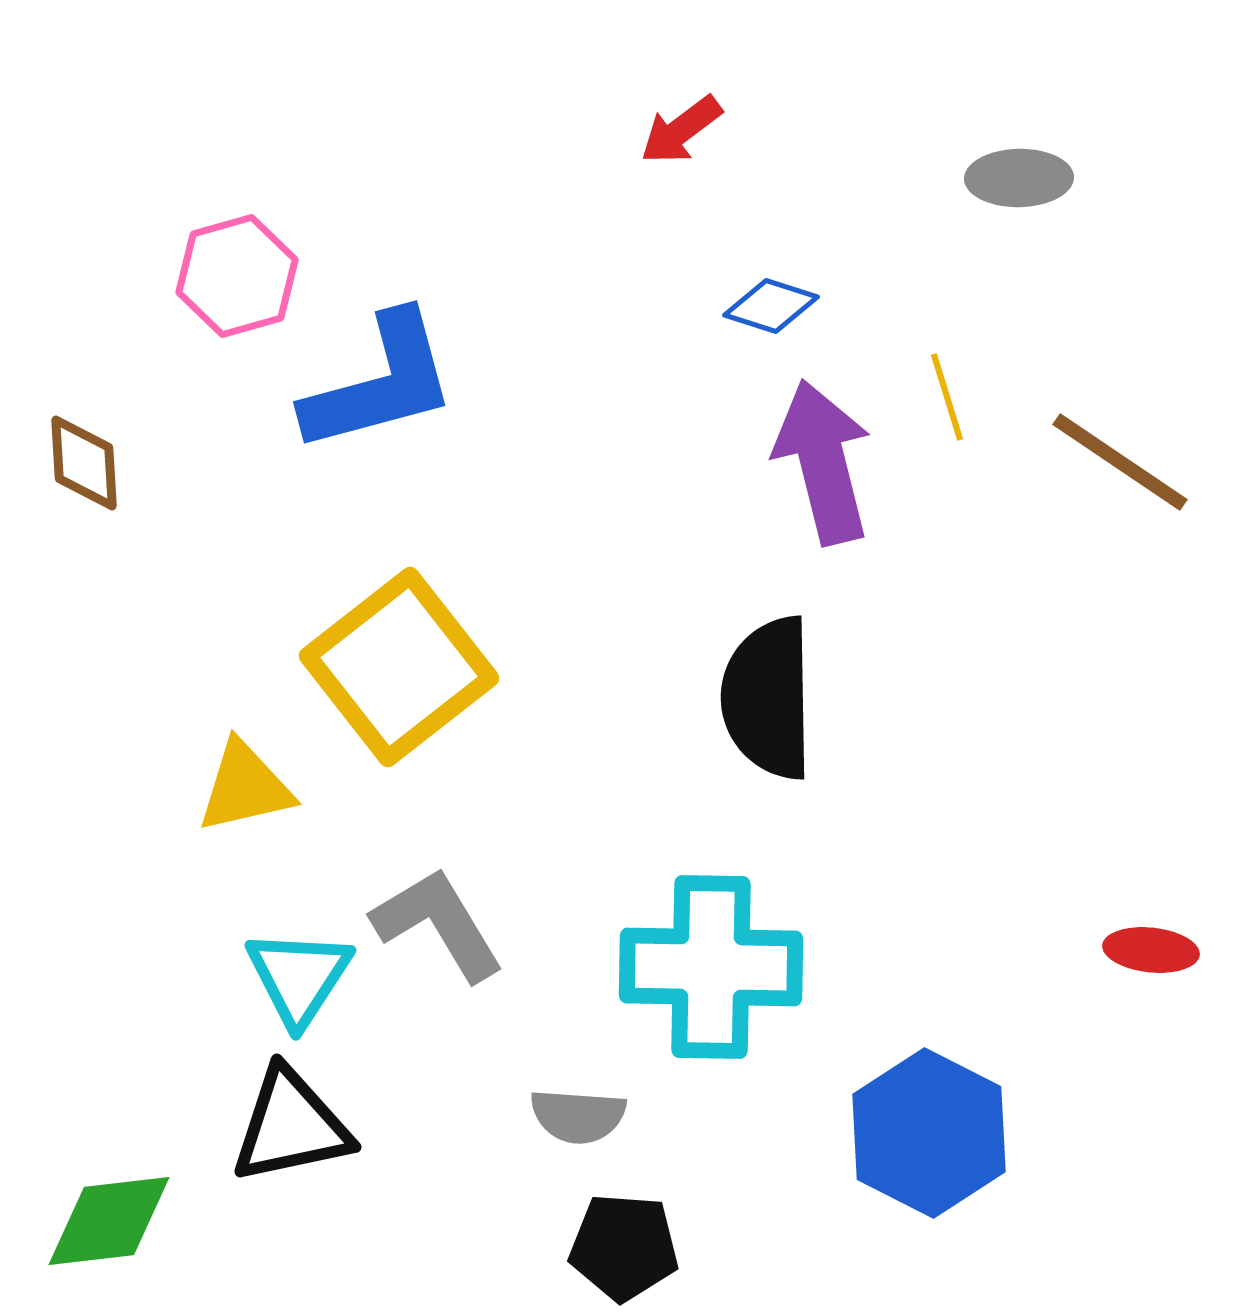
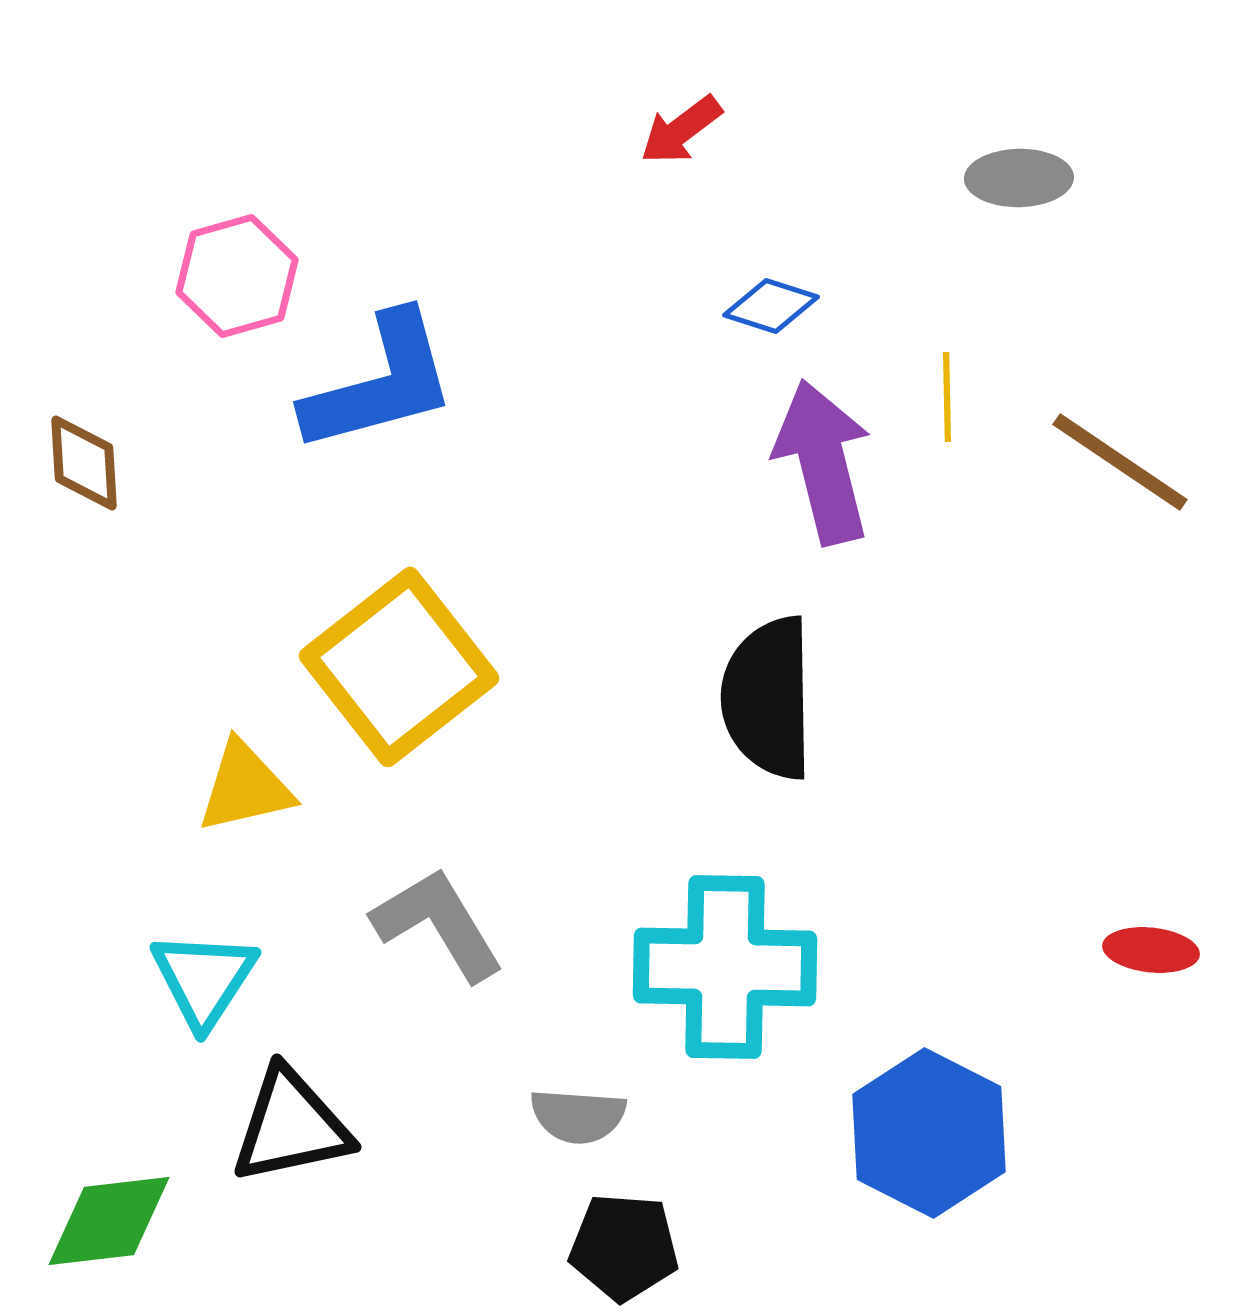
yellow line: rotated 16 degrees clockwise
cyan cross: moved 14 px right
cyan triangle: moved 95 px left, 2 px down
